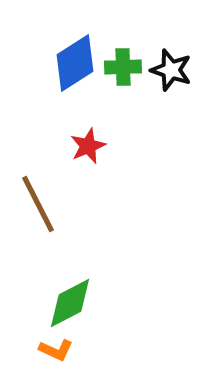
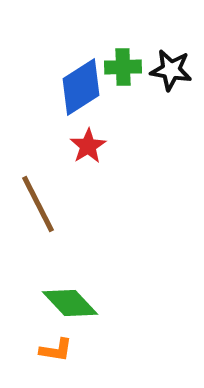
blue diamond: moved 6 px right, 24 px down
black star: rotated 9 degrees counterclockwise
red star: rotated 9 degrees counterclockwise
green diamond: rotated 74 degrees clockwise
orange L-shape: rotated 16 degrees counterclockwise
